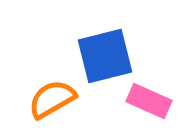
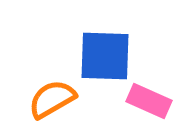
blue square: rotated 16 degrees clockwise
